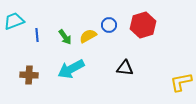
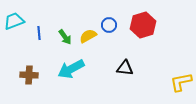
blue line: moved 2 px right, 2 px up
